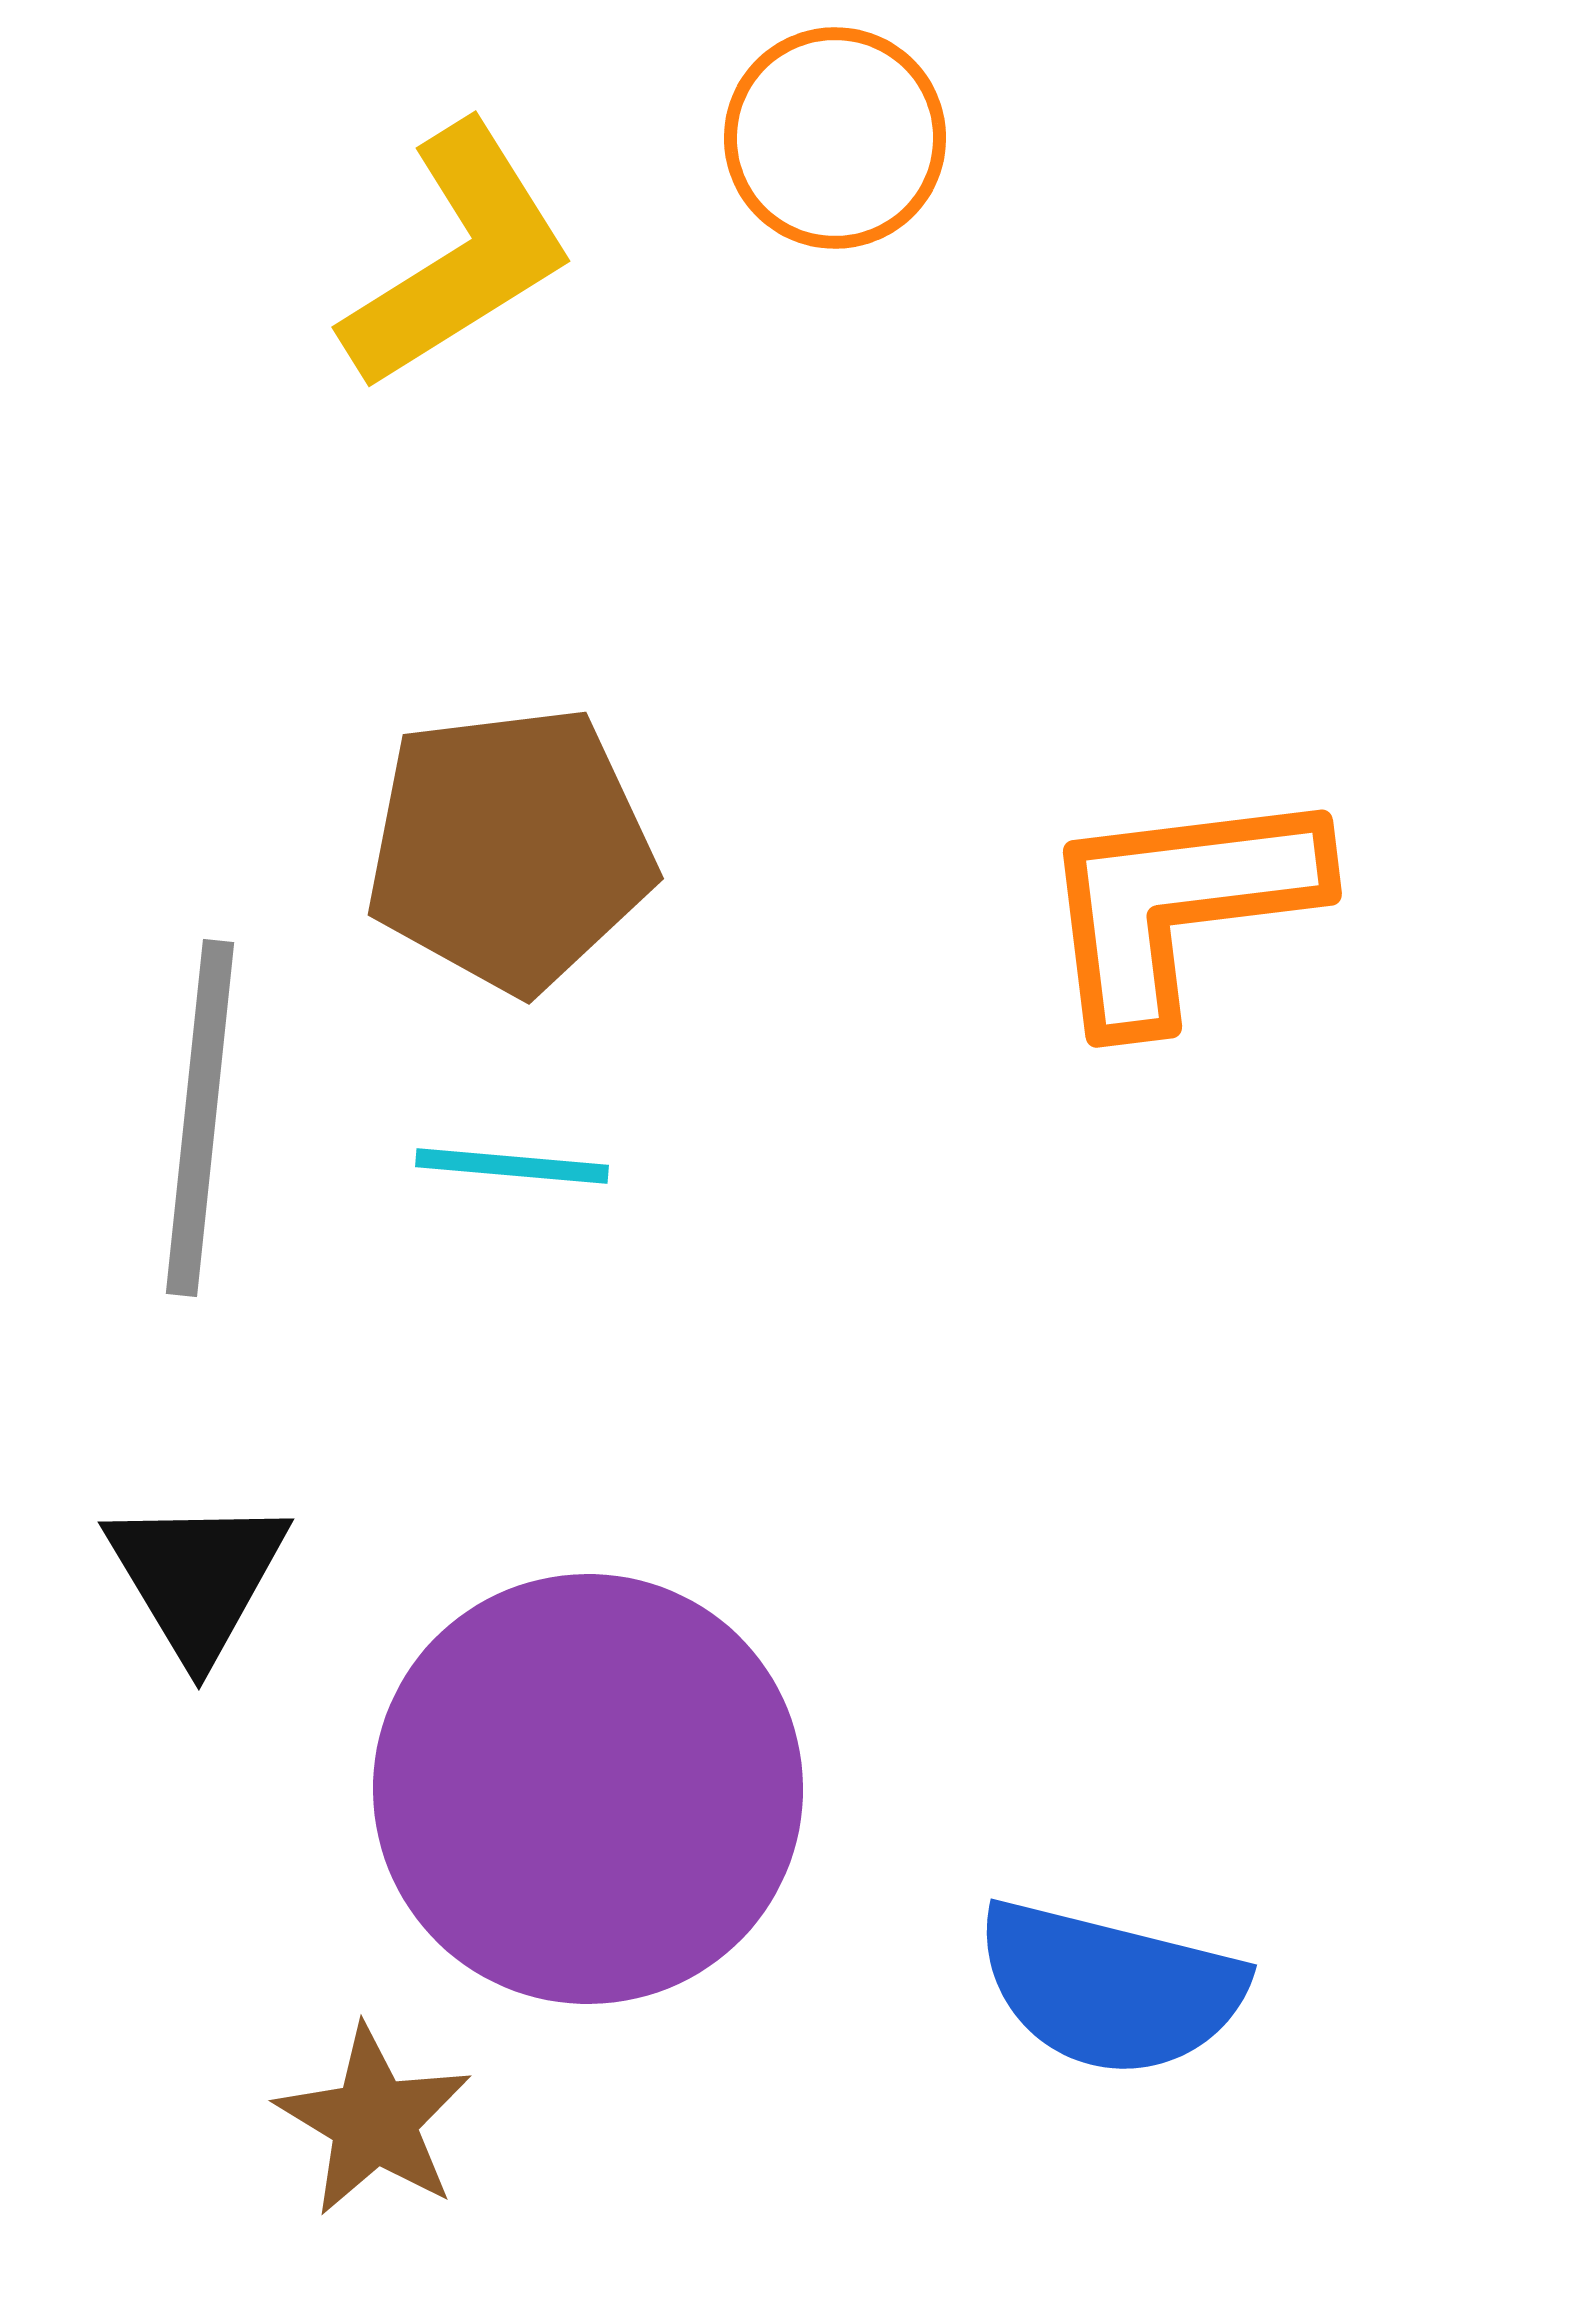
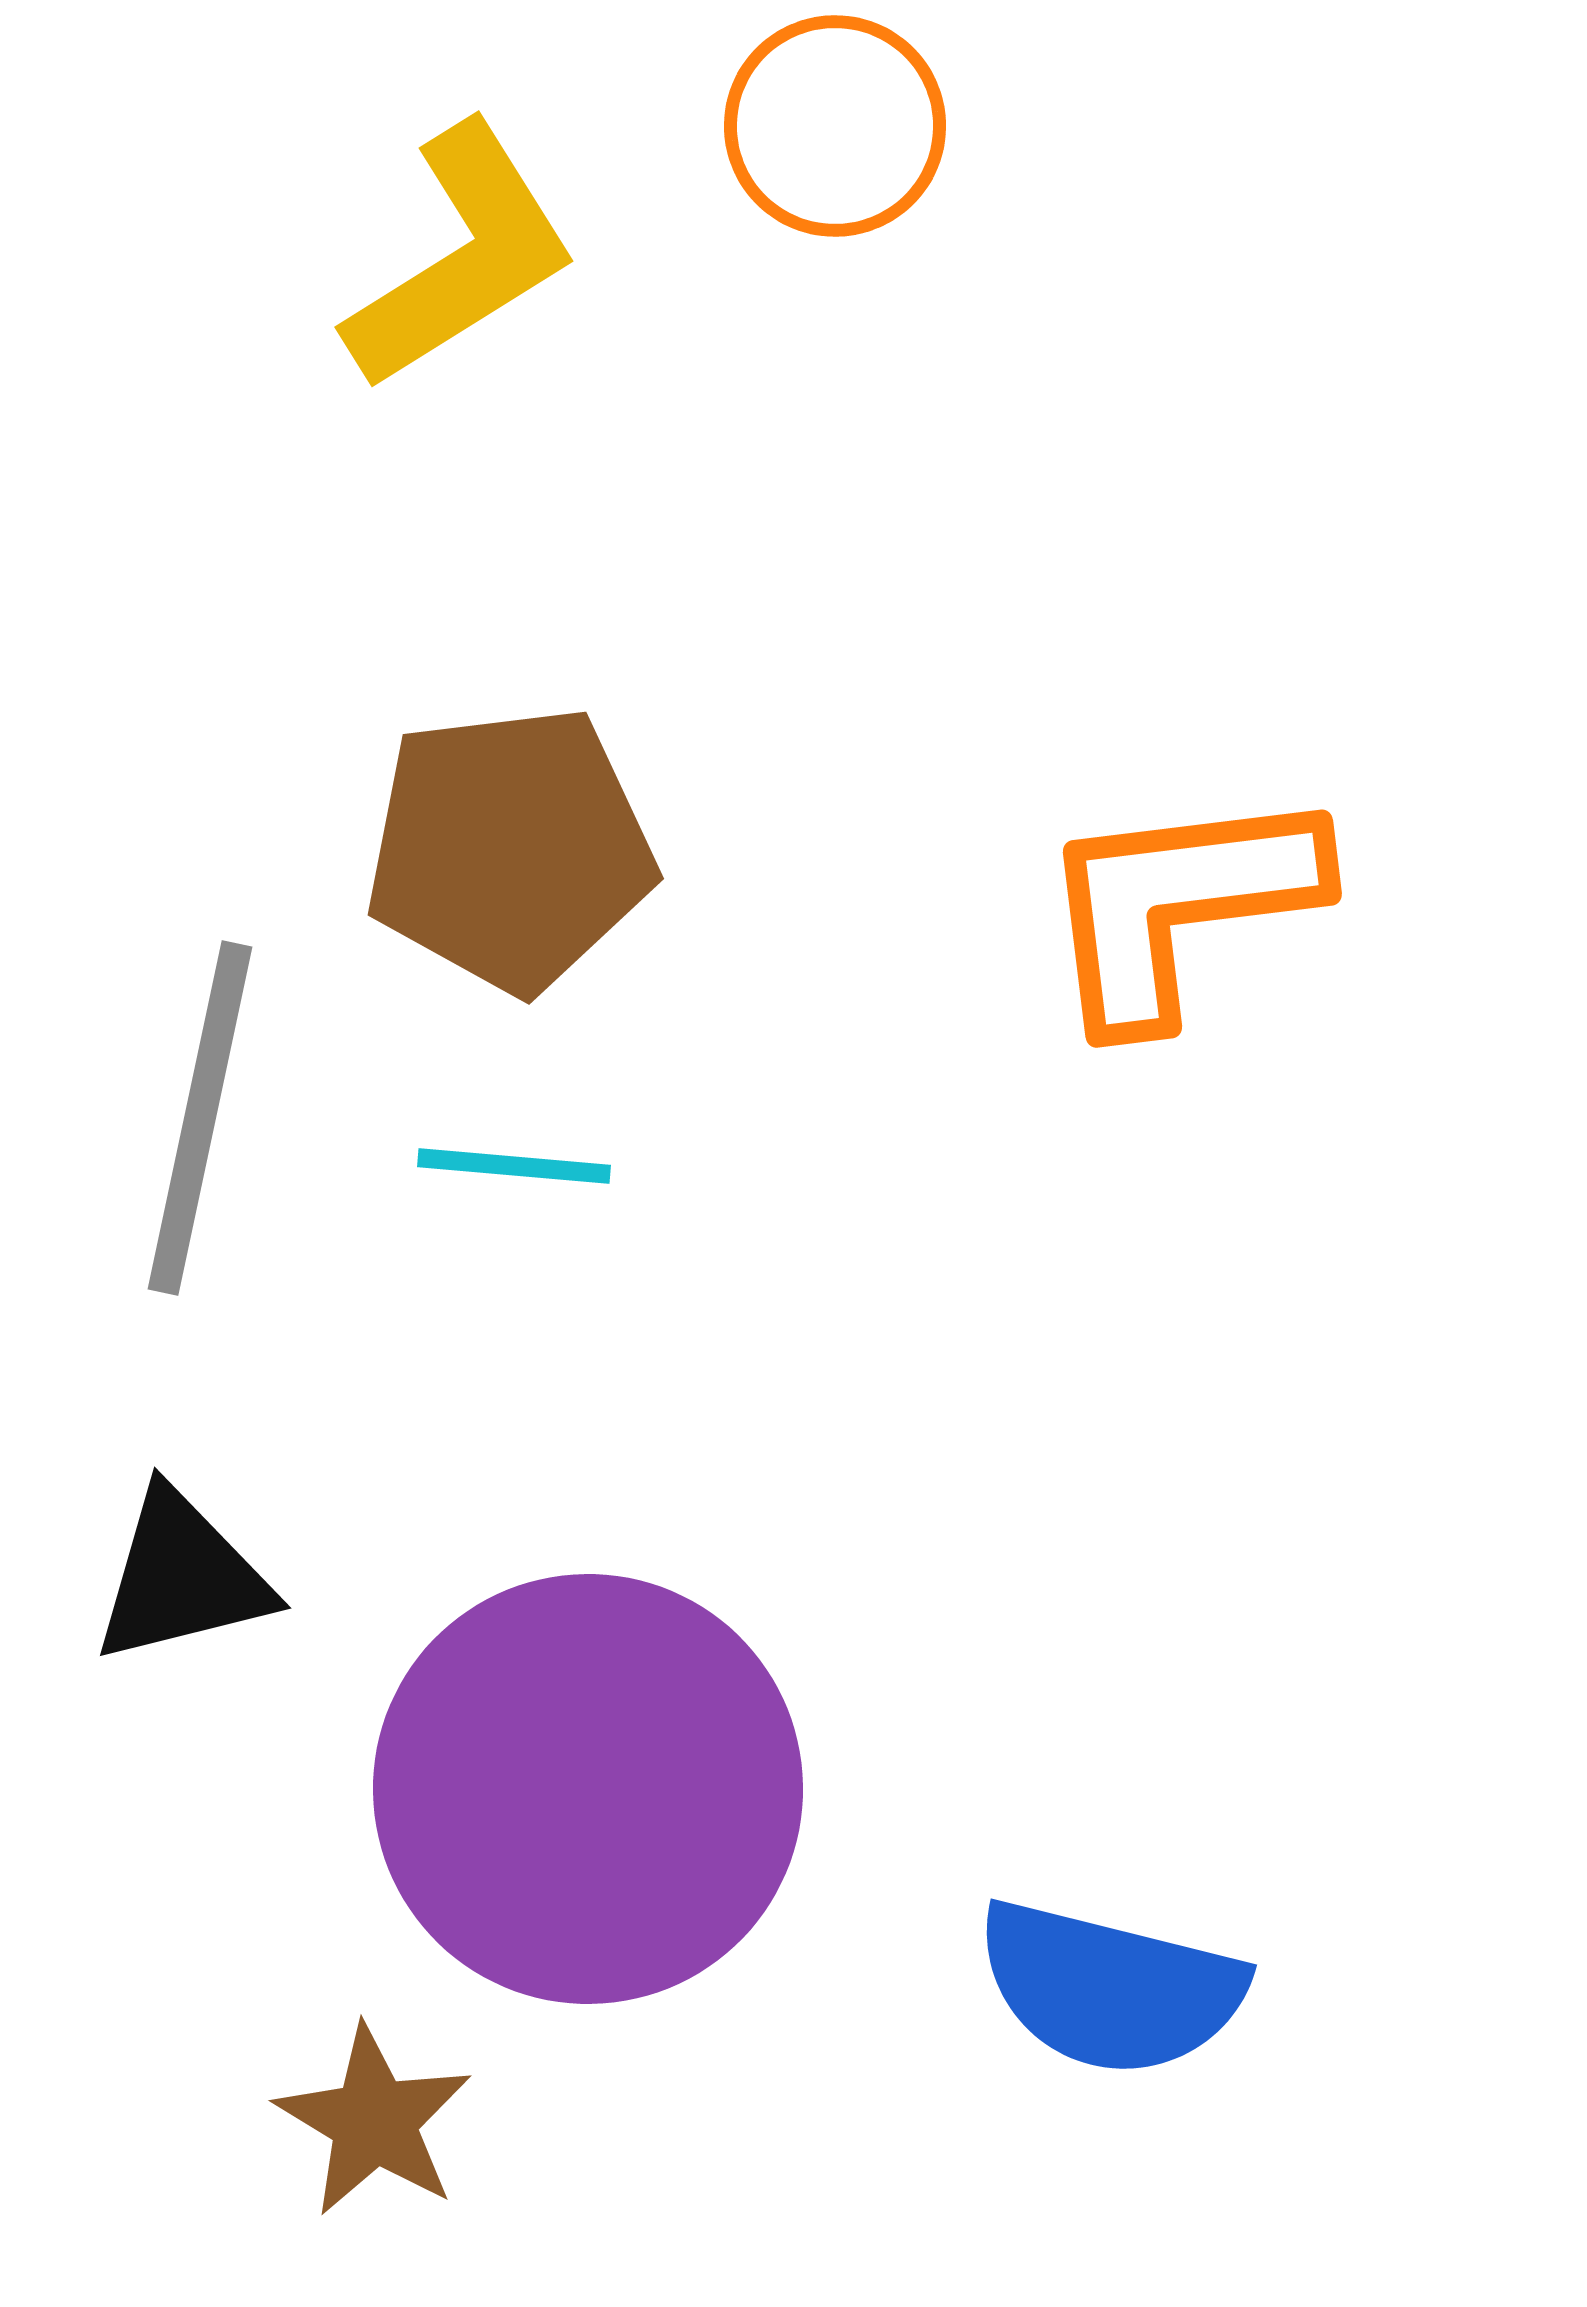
orange circle: moved 12 px up
yellow L-shape: moved 3 px right
gray line: rotated 6 degrees clockwise
cyan line: moved 2 px right
black triangle: moved 15 px left; rotated 47 degrees clockwise
